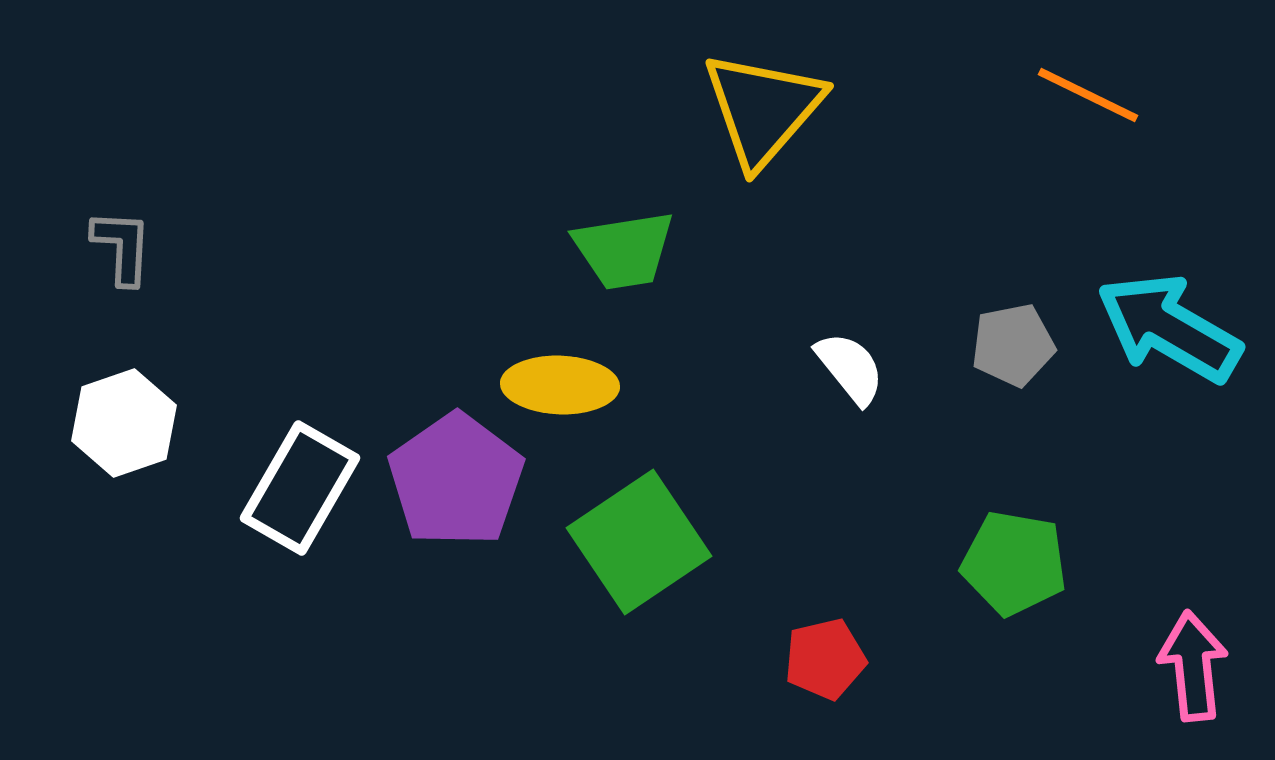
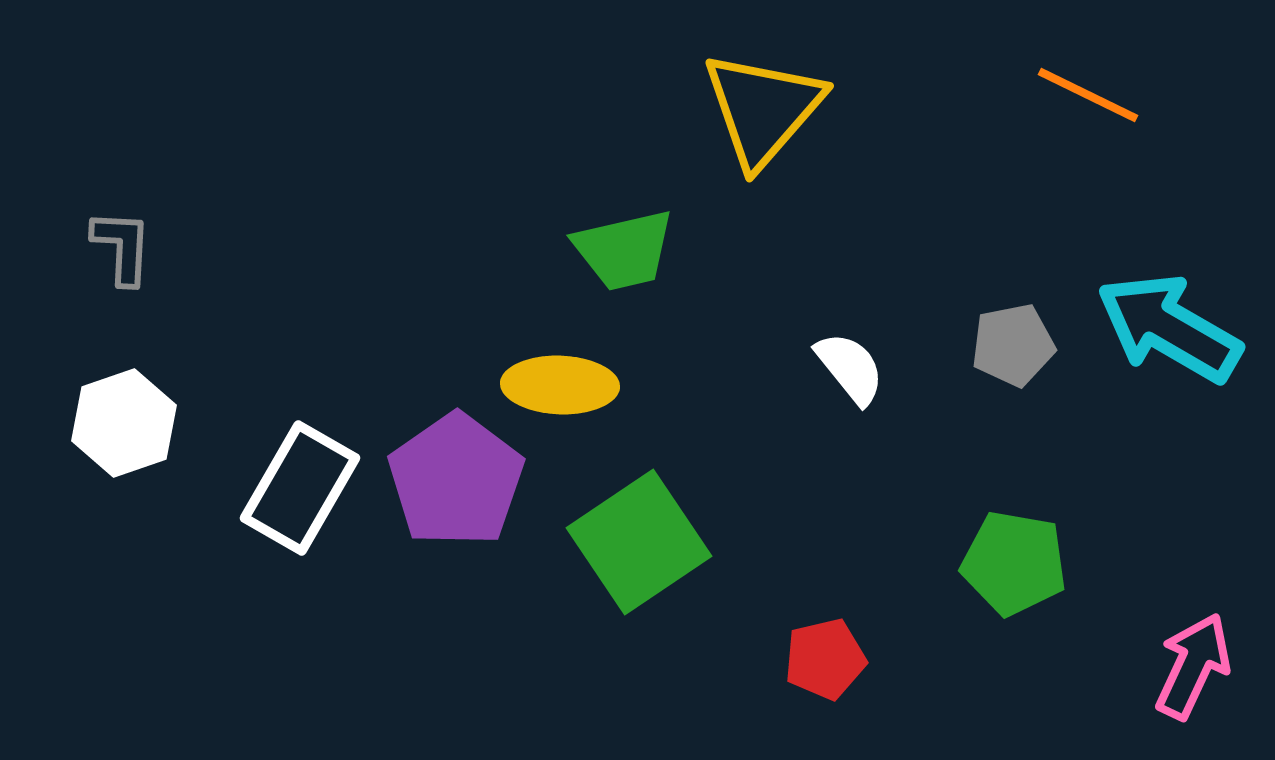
green trapezoid: rotated 4 degrees counterclockwise
pink arrow: rotated 31 degrees clockwise
